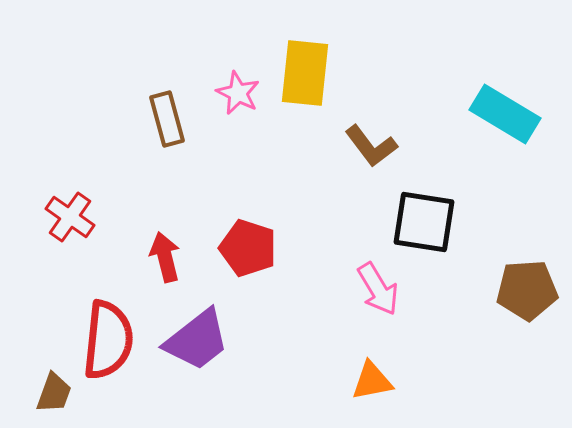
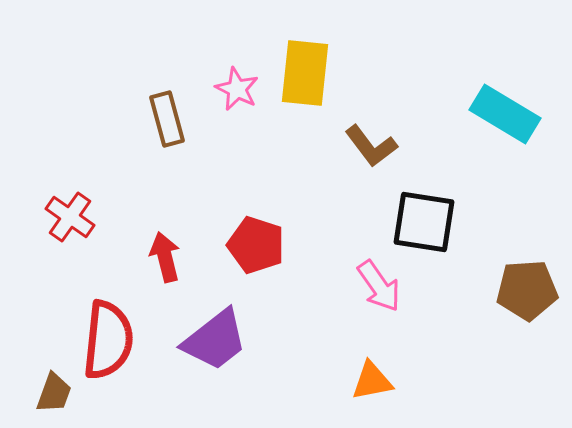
pink star: moved 1 px left, 4 px up
red pentagon: moved 8 px right, 3 px up
pink arrow: moved 1 px right, 3 px up; rotated 4 degrees counterclockwise
purple trapezoid: moved 18 px right
